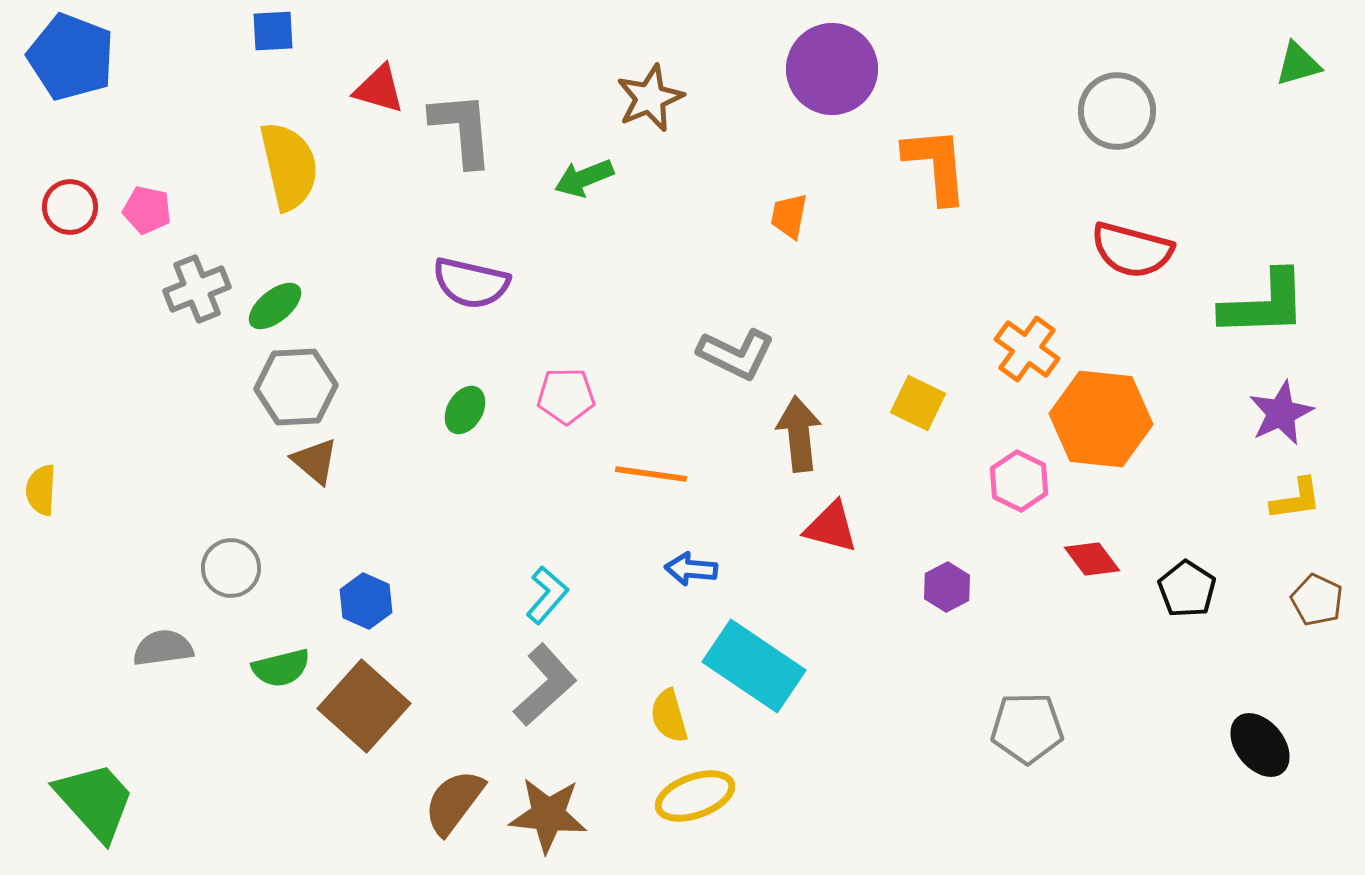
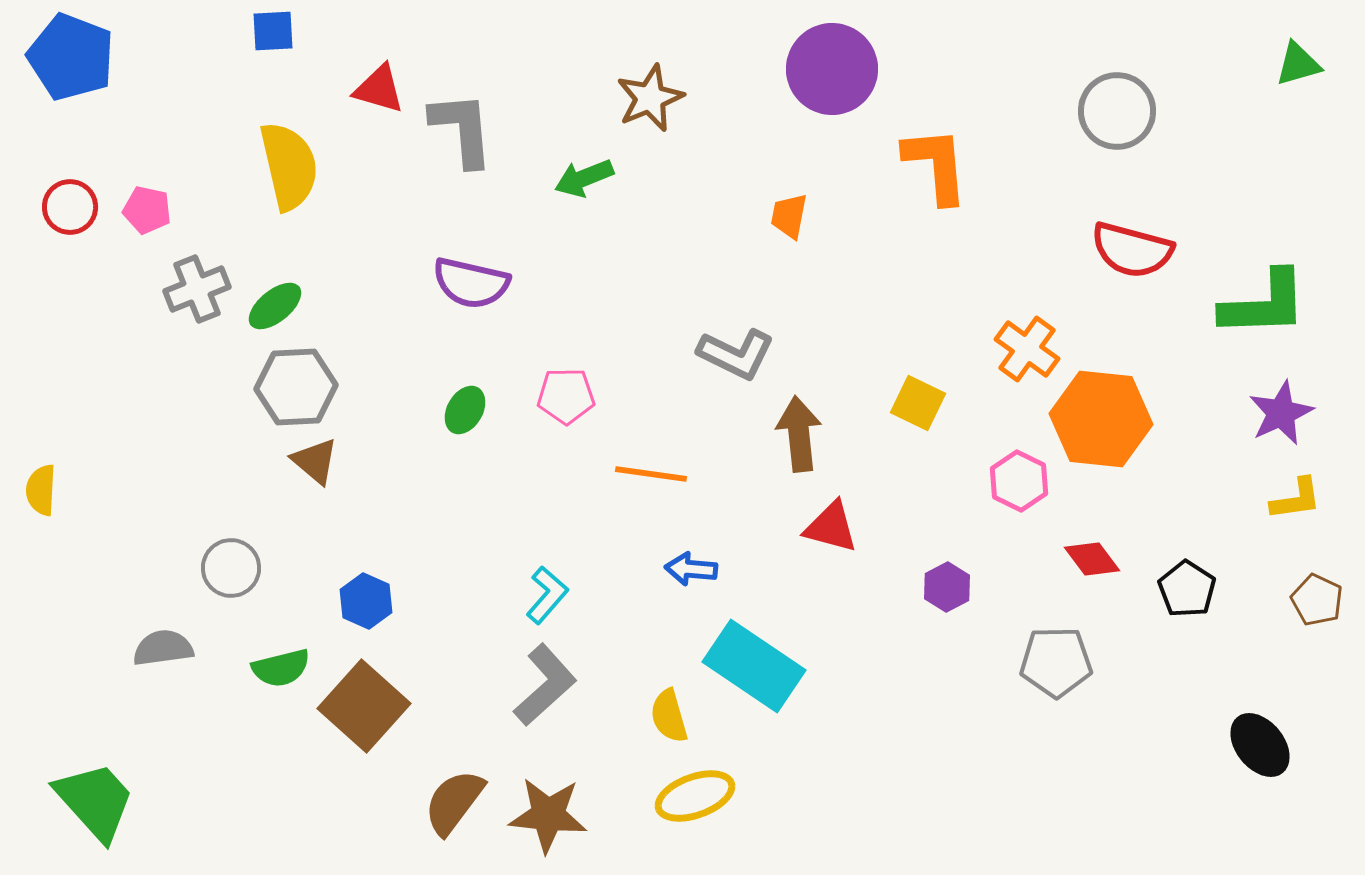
gray pentagon at (1027, 728): moved 29 px right, 66 px up
